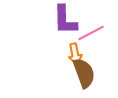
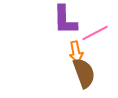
pink line: moved 4 px right
orange arrow: moved 1 px right, 2 px up
